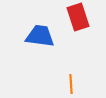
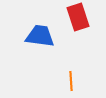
orange line: moved 3 px up
